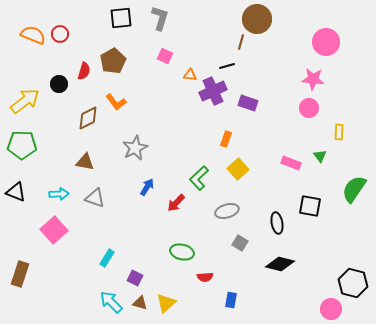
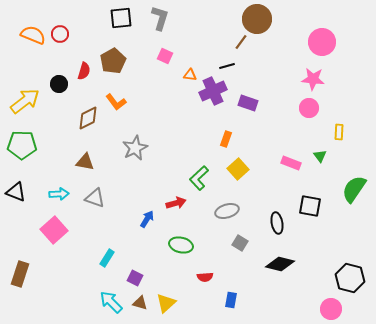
brown line at (241, 42): rotated 21 degrees clockwise
pink circle at (326, 42): moved 4 px left
blue arrow at (147, 187): moved 32 px down
red arrow at (176, 203): rotated 150 degrees counterclockwise
green ellipse at (182, 252): moved 1 px left, 7 px up
black hexagon at (353, 283): moved 3 px left, 5 px up
